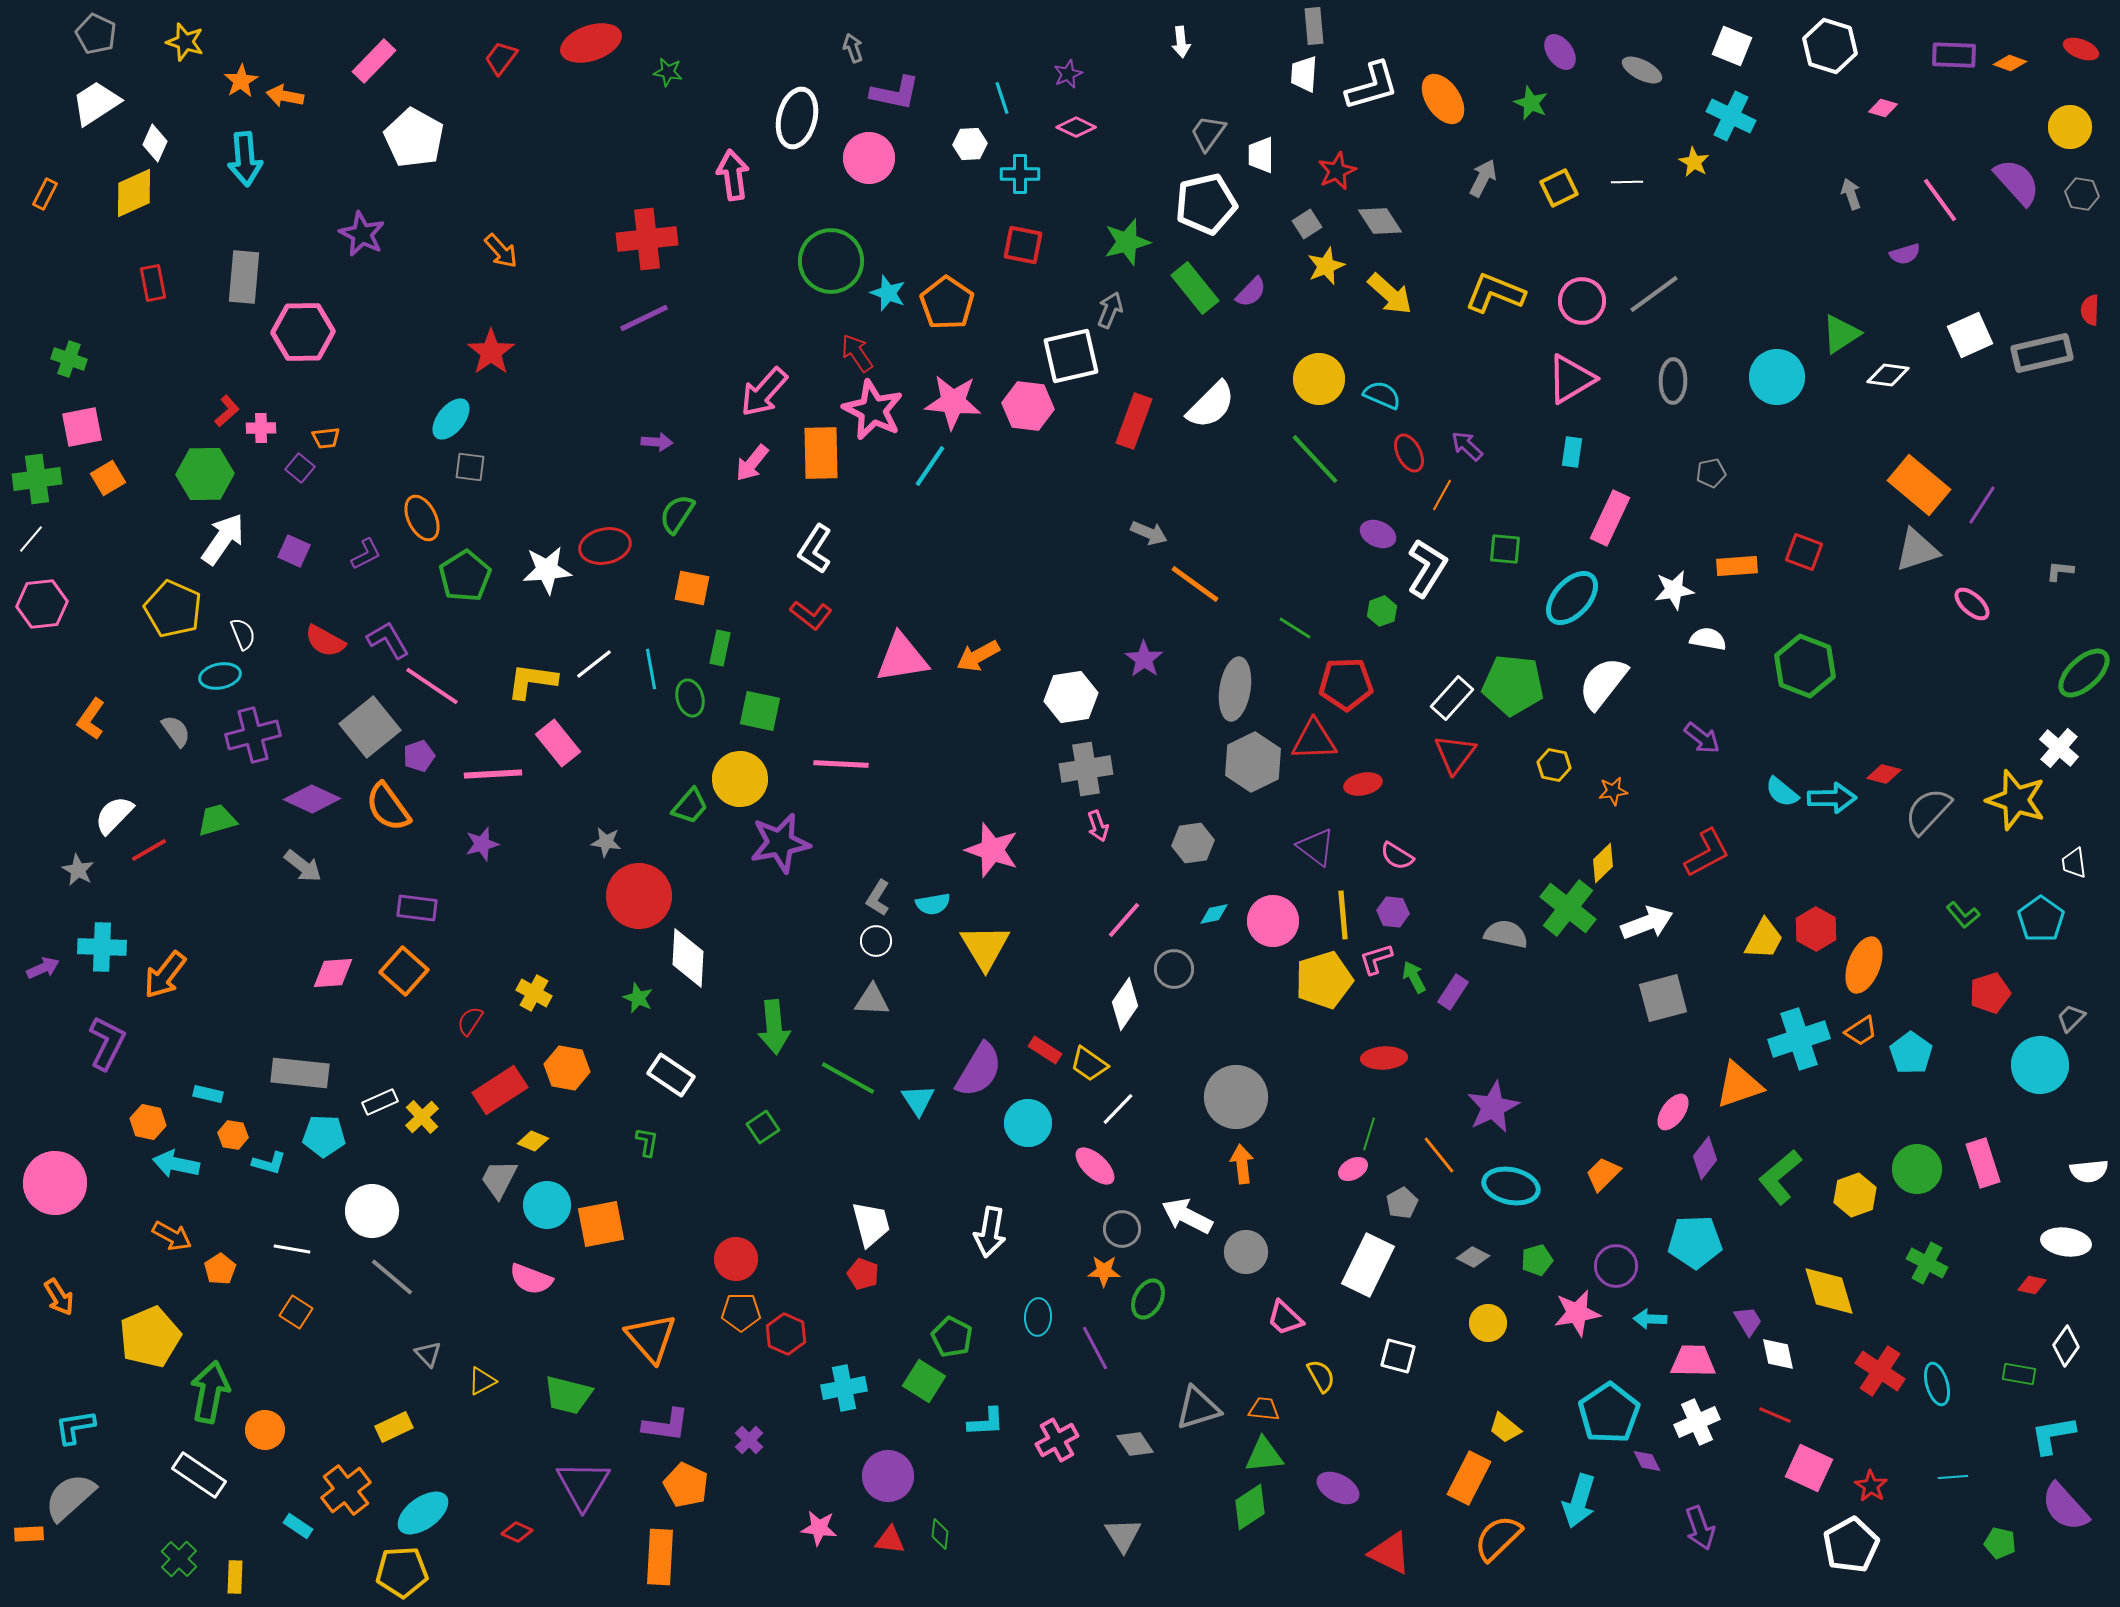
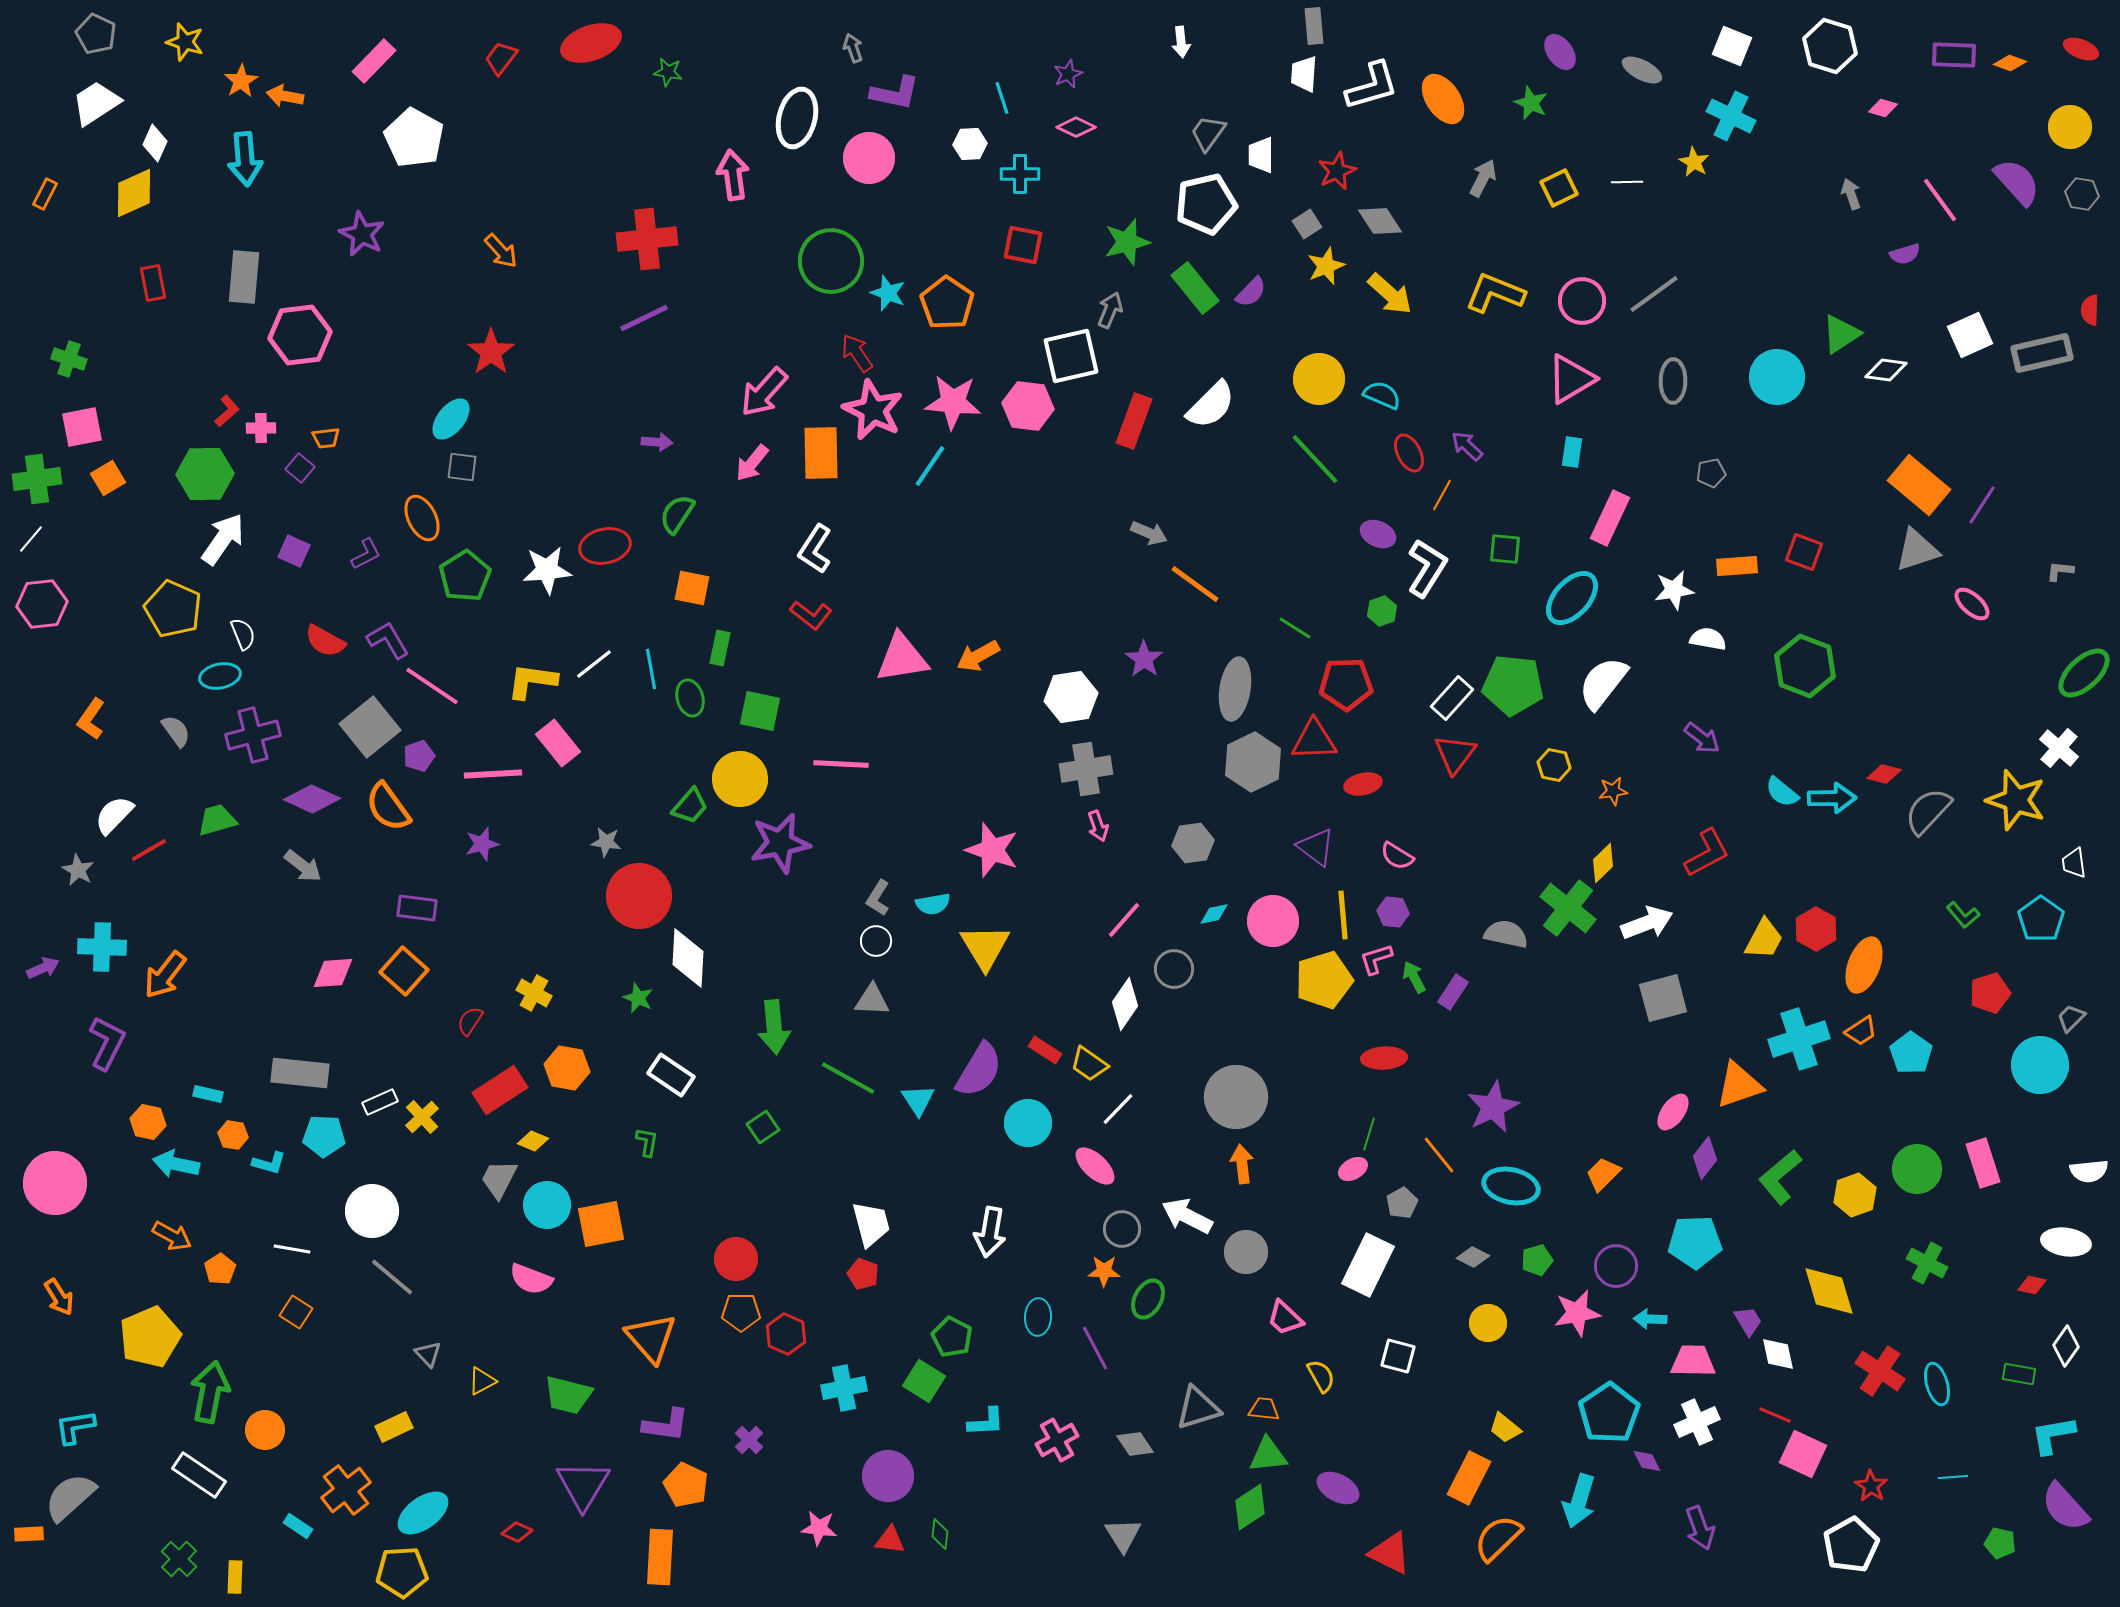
pink hexagon at (303, 332): moved 3 px left, 3 px down; rotated 6 degrees counterclockwise
white diamond at (1888, 375): moved 2 px left, 5 px up
gray square at (470, 467): moved 8 px left
green triangle at (1264, 1455): moved 4 px right
pink square at (1809, 1468): moved 6 px left, 14 px up
